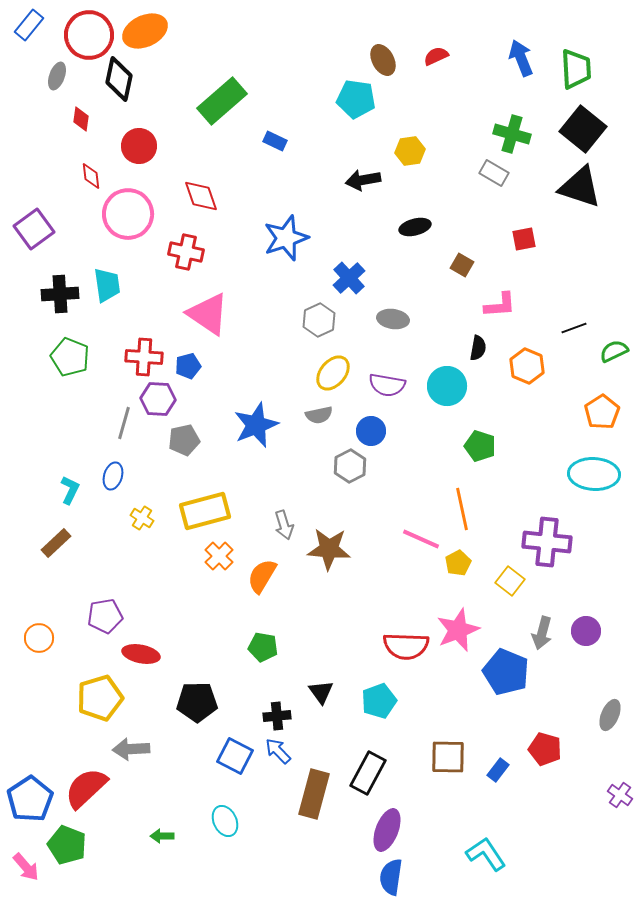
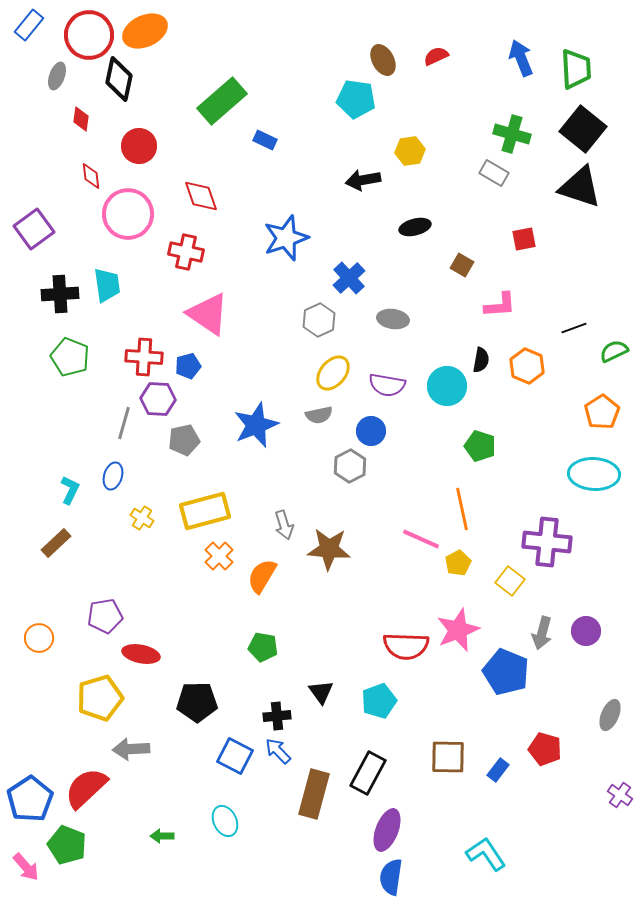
blue rectangle at (275, 141): moved 10 px left, 1 px up
black semicircle at (478, 348): moved 3 px right, 12 px down
